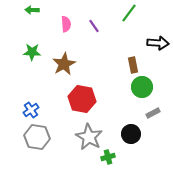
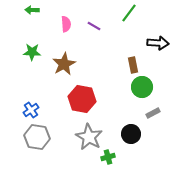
purple line: rotated 24 degrees counterclockwise
